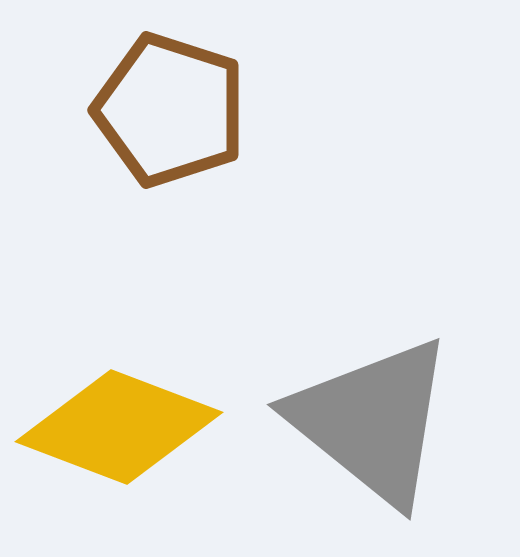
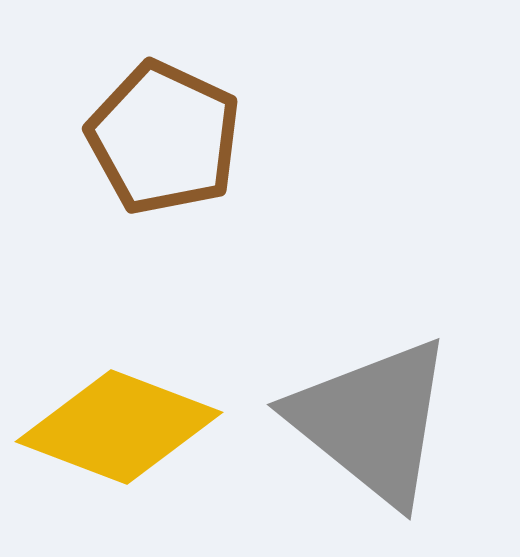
brown pentagon: moved 6 px left, 28 px down; rotated 7 degrees clockwise
